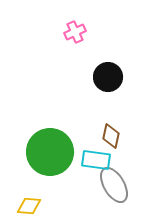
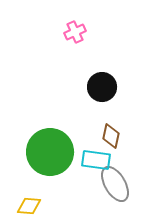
black circle: moved 6 px left, 10 px down
gray ellipse: moved 1 px right, 1 px up
